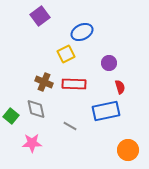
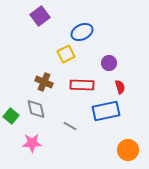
red rectangle: moved 8 px right, 1 px down
